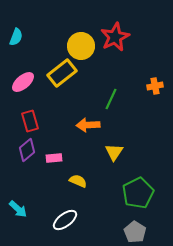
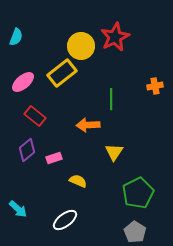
green line: rotated 25 degrees counterclockwise
red rectangle: moved 5 px right, 5 px up; rotated 35 degrees counterclockwise
pink rectangle: rotated 14 degrees counterclockwise
